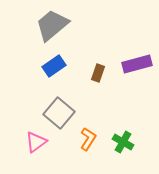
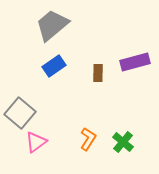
purple rectangle: moved 2 px left, 2 px up
brown rectangle: rotated 18 degrees counterclockwise
gray square: moved 39 px left
green cross: rotated 10 degrees clockwise
